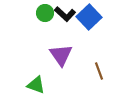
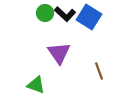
blue square: rotated 15 degrees counterclockwise
purple triangle: moved 2 px left, 2 px up
